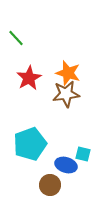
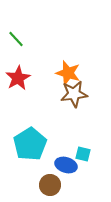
green line: moved 1 px down
red star: moved 11 px left
brown star: moved 8 px right
cyan pentagon: rotated 12 degrees counterclockwise
